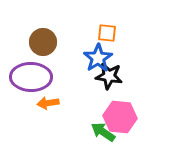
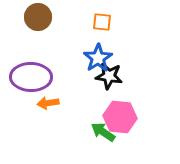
orange square: moved 5 px left, 11 px up
brown circle: moved 5 px left, 25 px up
